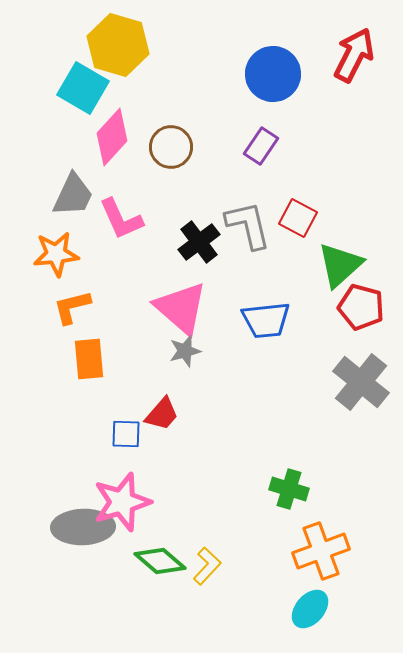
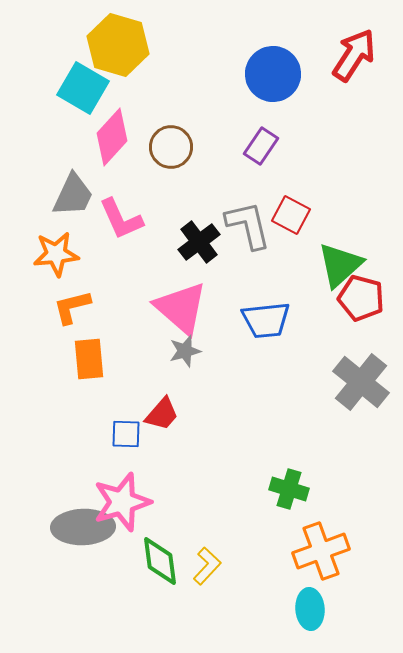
red arrow: rotated 6 degrees clockwise
red square: moved 7 px left, 3 px up
red pentagon: moved 9 px up
green diamond: rotated 42 degrees clockwise
cyan ellipse: rotated 45 degrees counterclockwise
